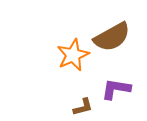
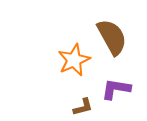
brown semicircle: rotated 90 degrees counterclockwise
orange star: moved 1 px right, 5 px down
